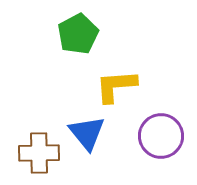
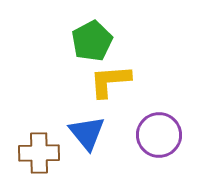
green pentagon: moved 14 px right, 7 px down
yellow L-shape: moved 6 px left, 5 px up
purple circle: moved 2 px left, 1 px up
